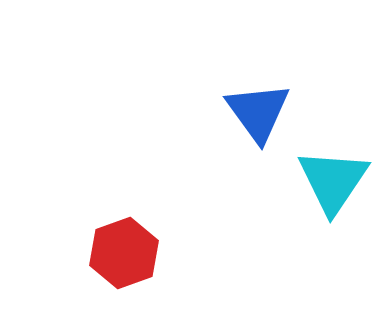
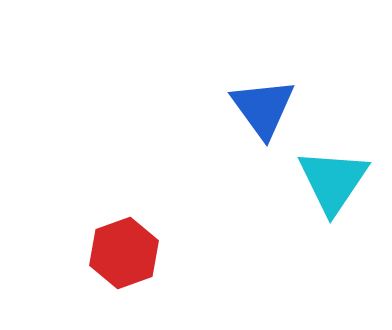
blue triangle: moved 5 px right, 4 px up
